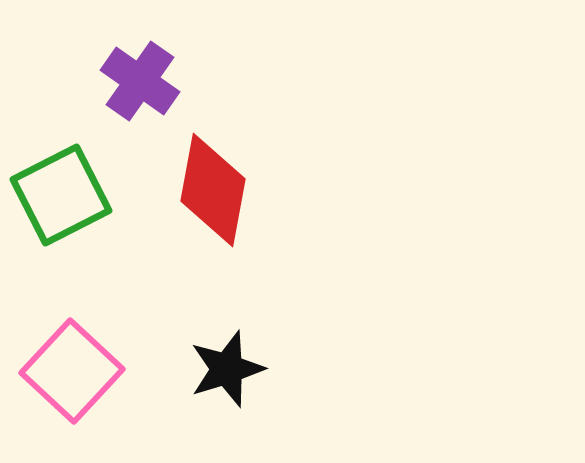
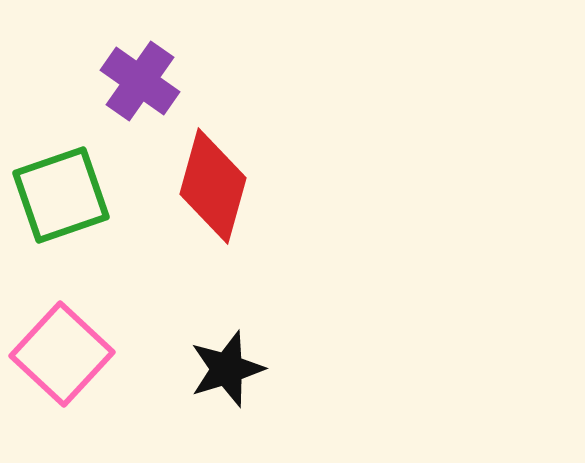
red diamond: moved 4 px up; rotated 5 degrees clockwise
green square: rotated 8 degrees clockwise
pink square: moved 10 px left, 17 px up
